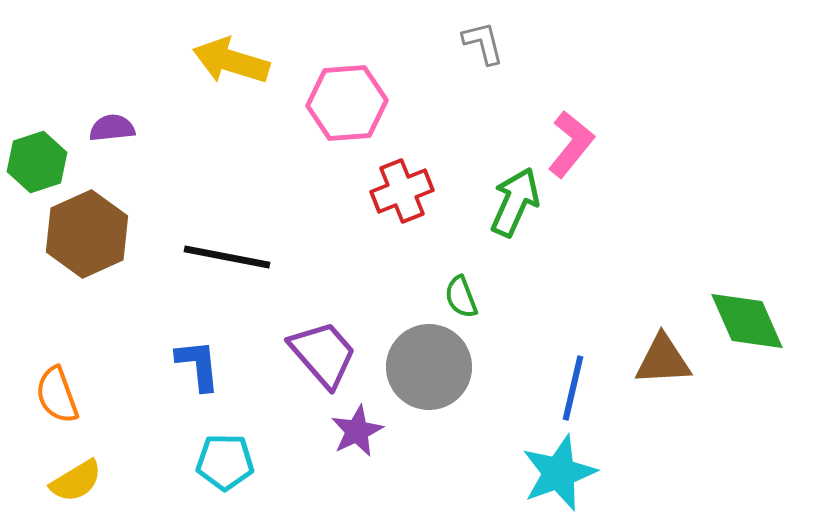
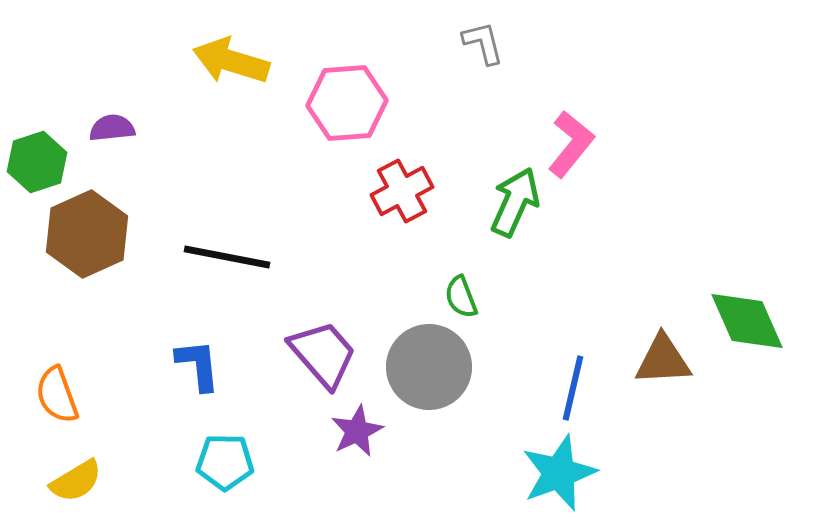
red cross: rotated 6 degrees counterclockwise
